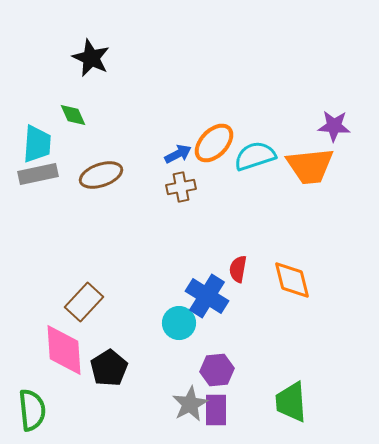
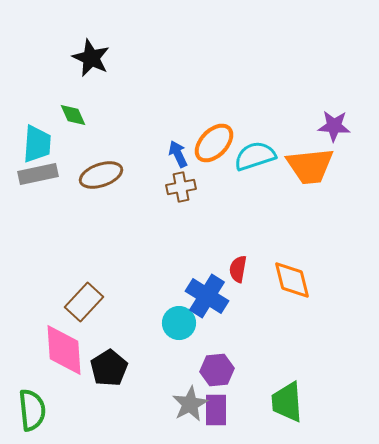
blue arrow: rotated 88 degrees counterclockwise
green trapezoid: moved 4 px left
